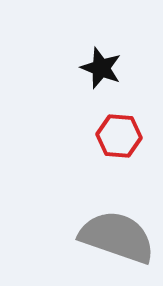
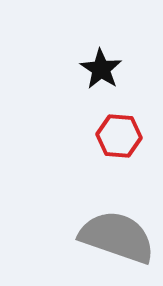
black star: moved 1 px down; rotated 12 degrees clockwise
